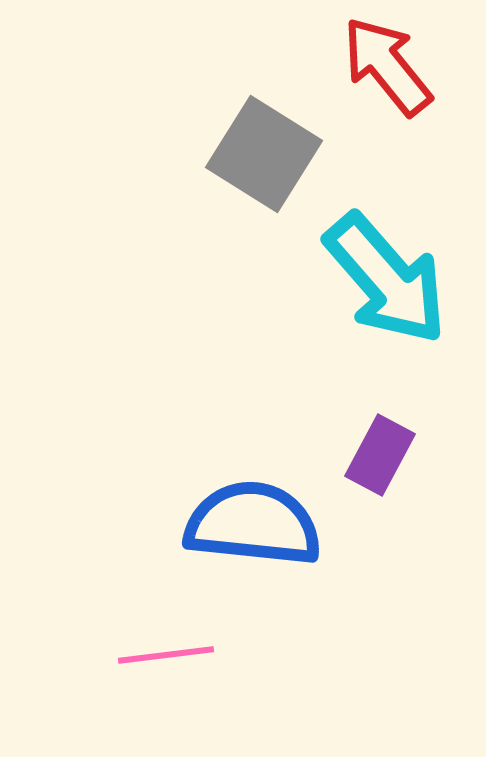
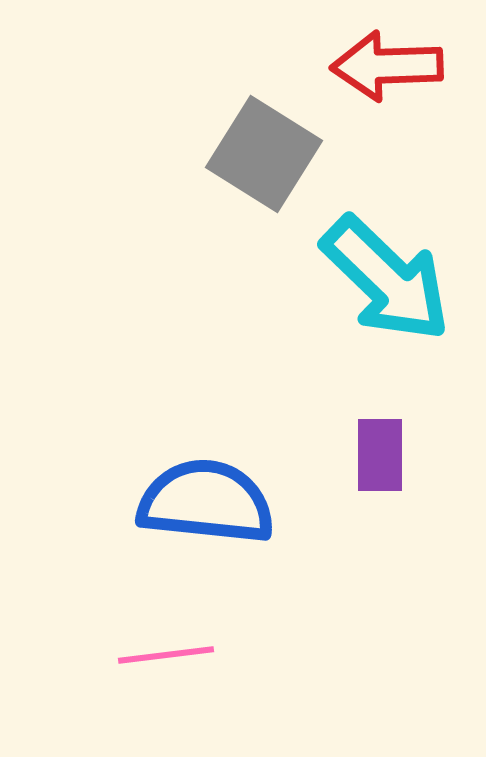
red arrow: rotated 53 degrees counterclockwise
cyan arrow: rotated 5 degrees counterclockwise
purple rectangle: rotated 28 degrees counterclockwise
blue semicircle: moved 47 px left, 22 px up
